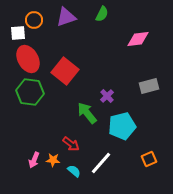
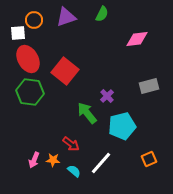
pink diamond: moved 1 px left
